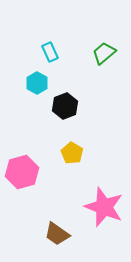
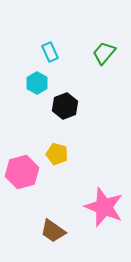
green trapezoid: rotated 10 degrees counterclockwise
yellow pentagon: moved 15 px left, 1 px down; rotated 15 degrees counterclockwise
brown trapezoid: moved 4 px left, 3 px up
